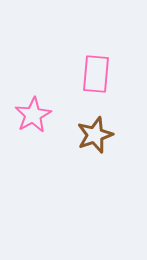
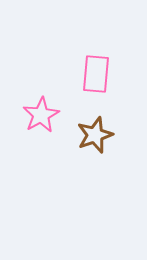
pink star: moved 8 px right
